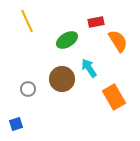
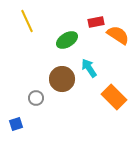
orange semicircle: moved 6 px up; rotated 25 degrees counterclockwise
gray circle: moved 8 px right, 9 px down
orange rectangle: rotated 15 degrees counterclockwise
